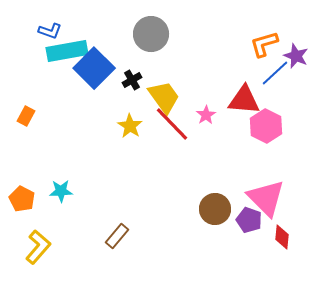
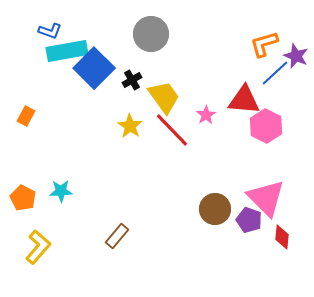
red line: moved 6 px down
orange pentagon: moved 1 px right, 1 px up
